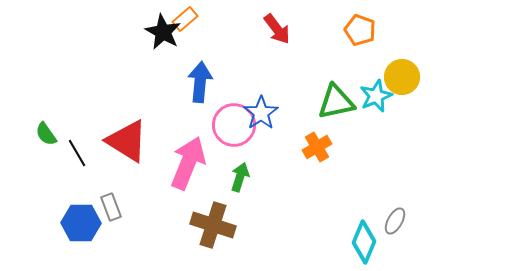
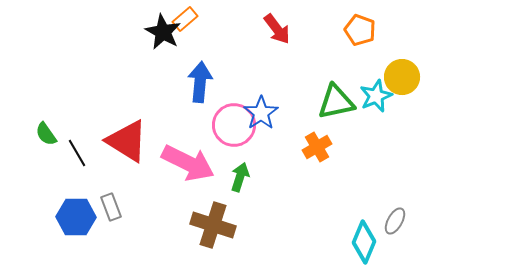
pink arrow: rotated 94 degrees clockwise
blue hexagon: moved 5 px left, 6 px up
